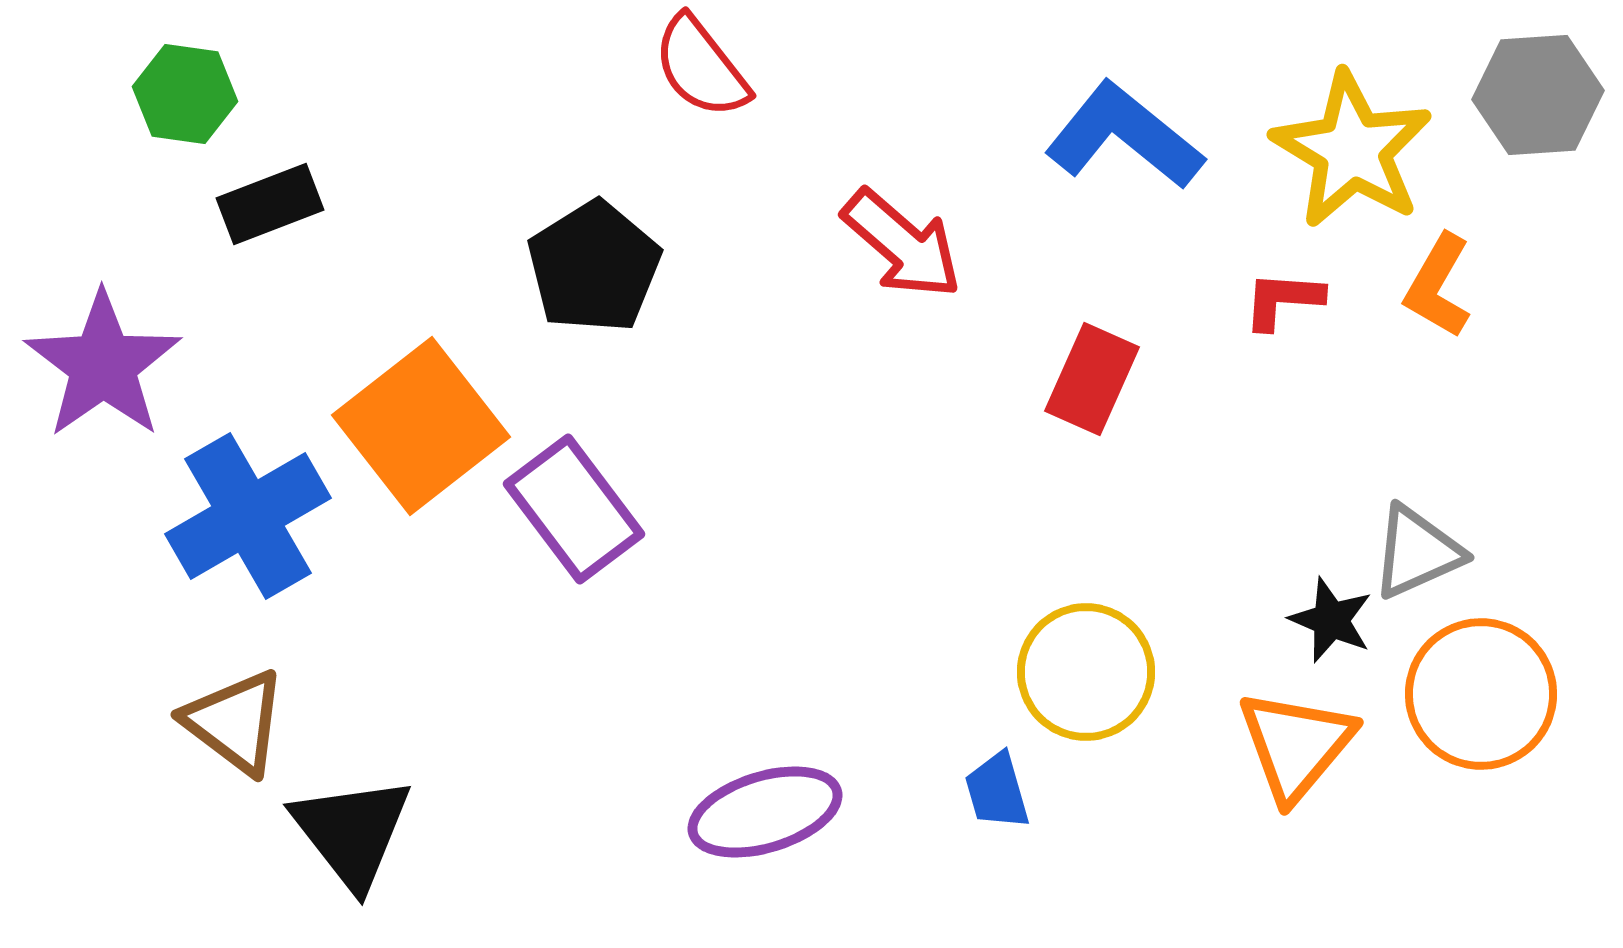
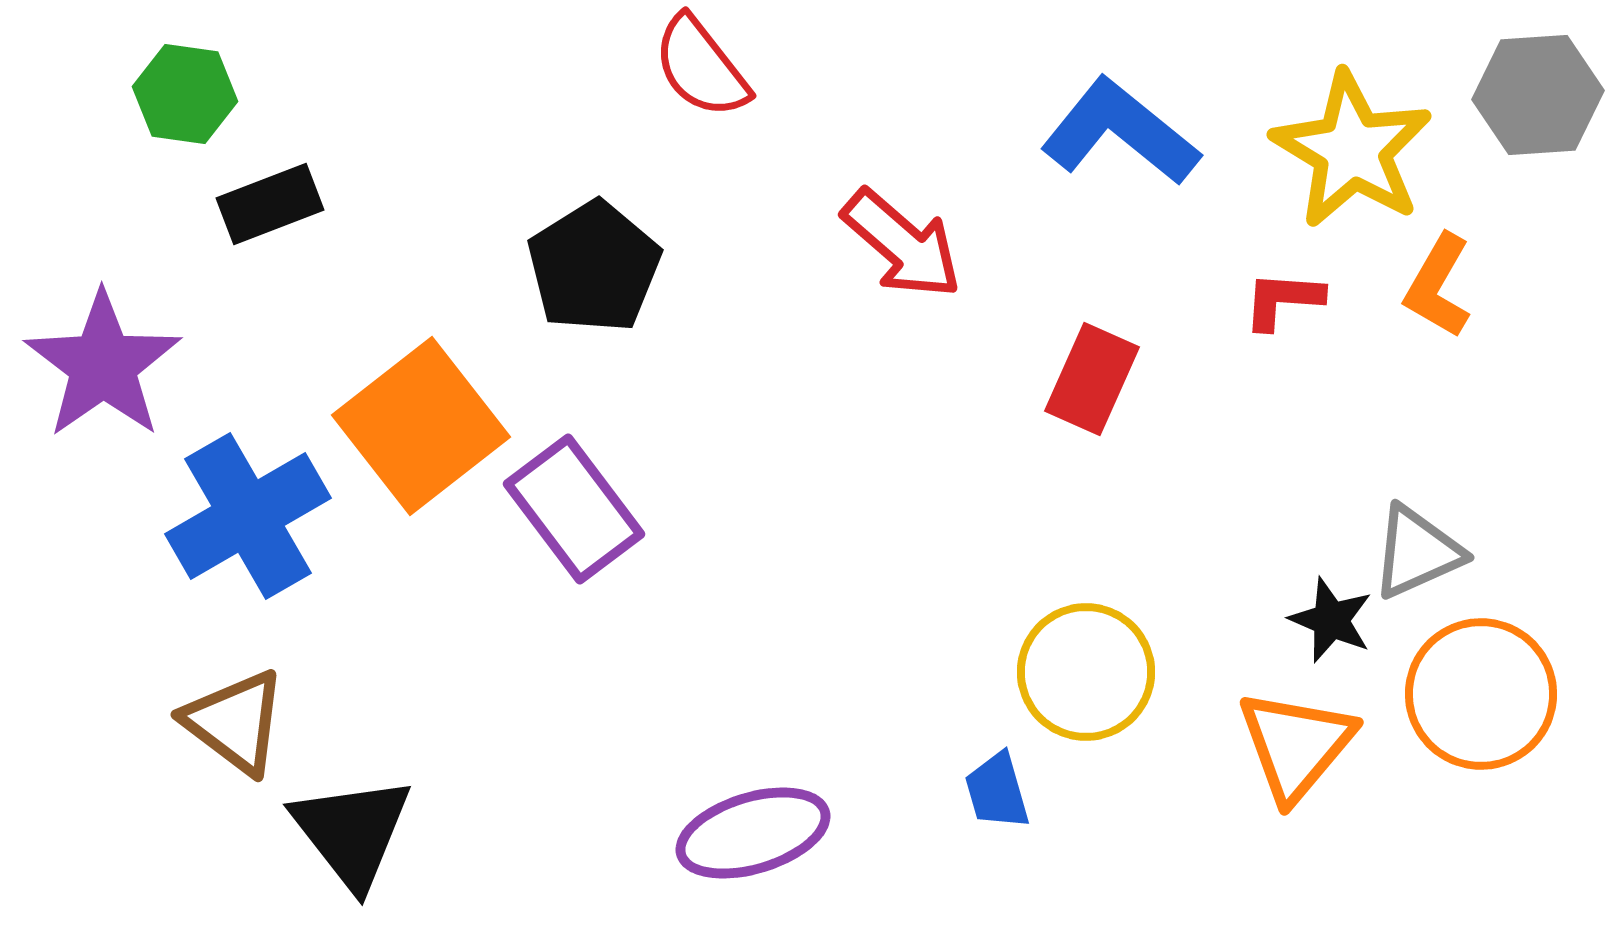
blue L-shape: moved 4 px left, 4 px up
purple ellipse: moved 12 px left, 21 px down
